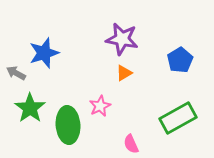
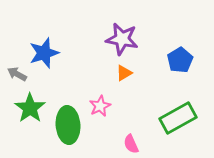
gray arrow: moved 1 px right, 1 px down
